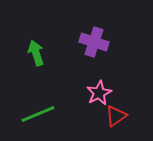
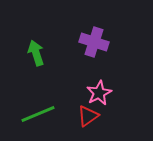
red triangle: moved 28 px left
